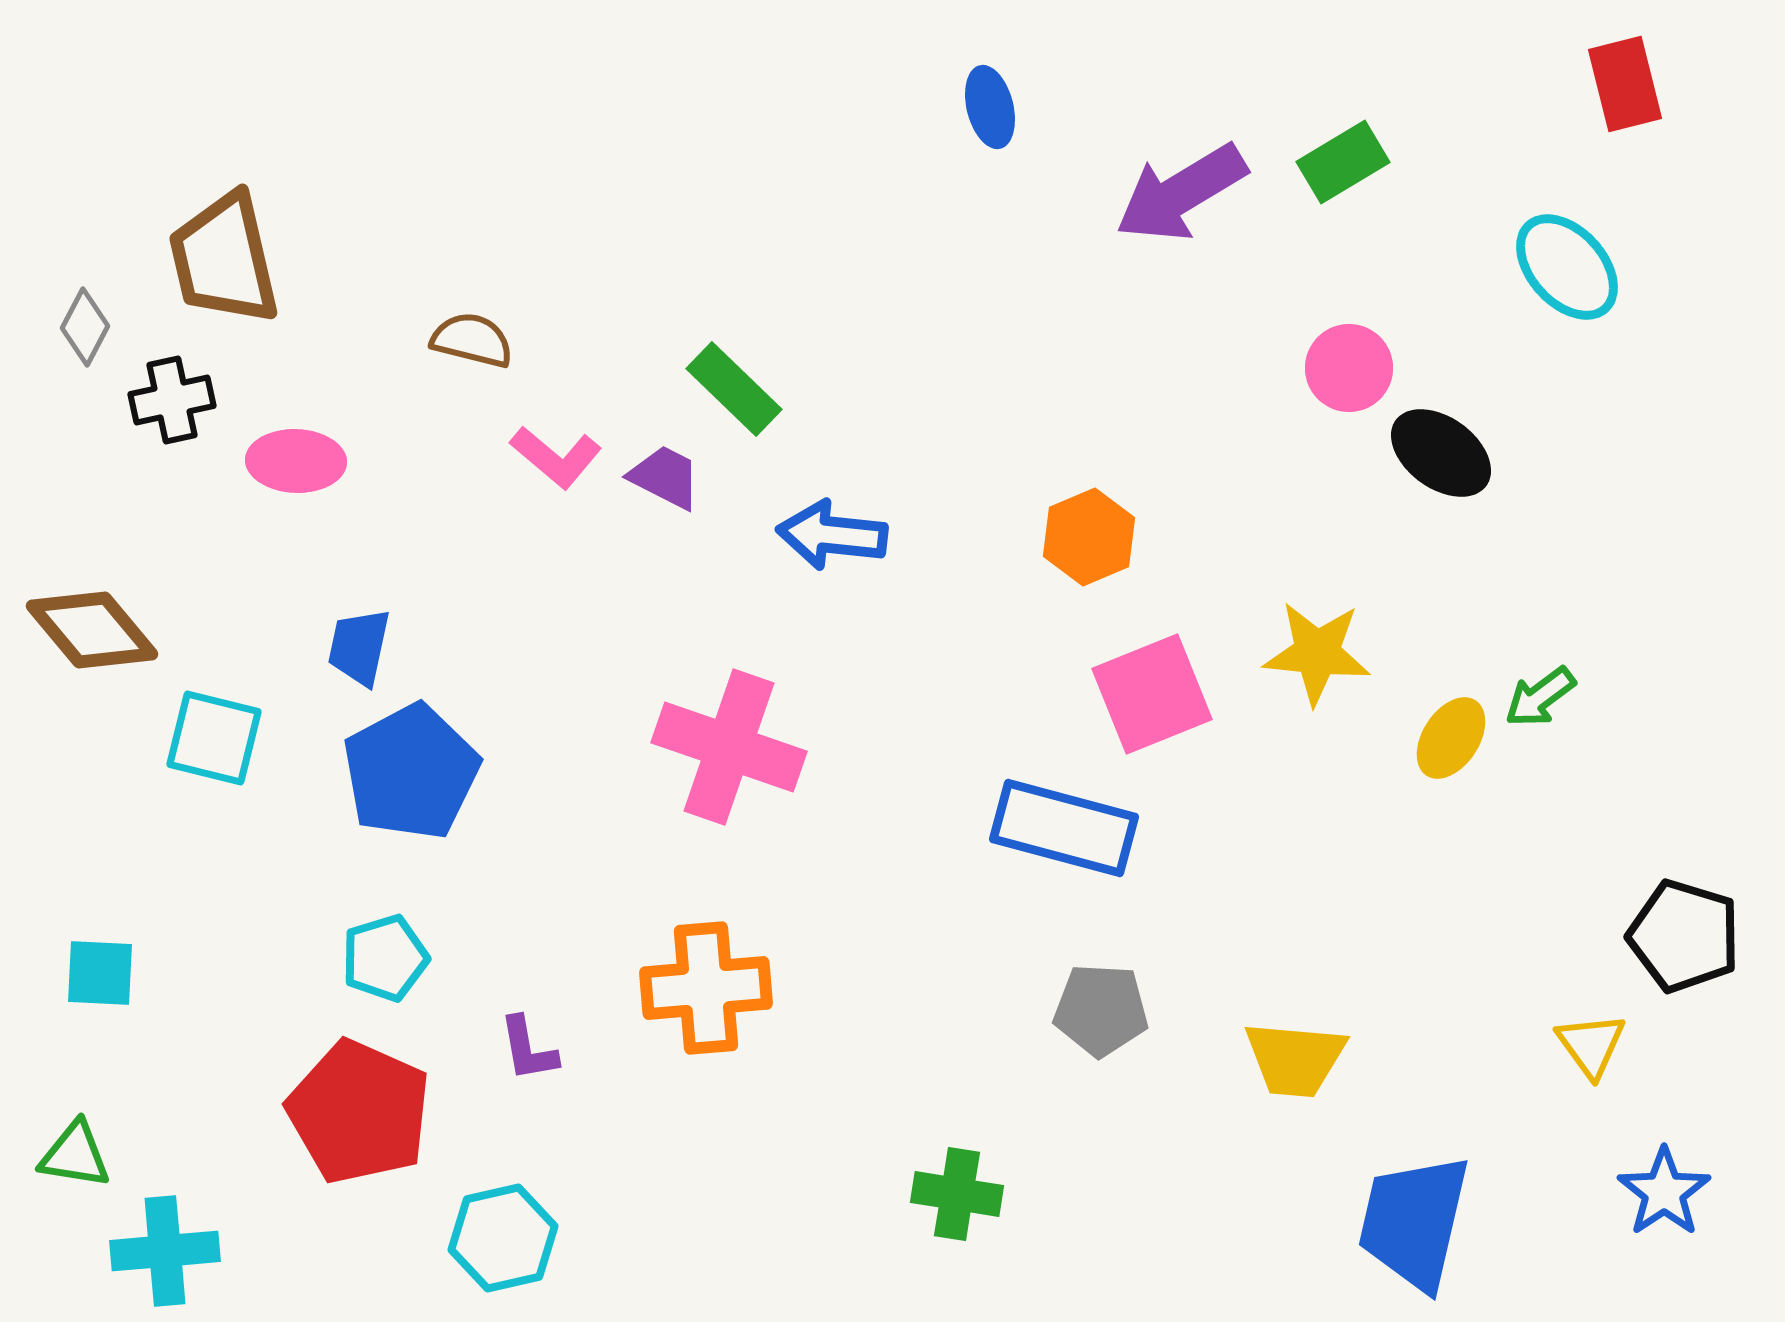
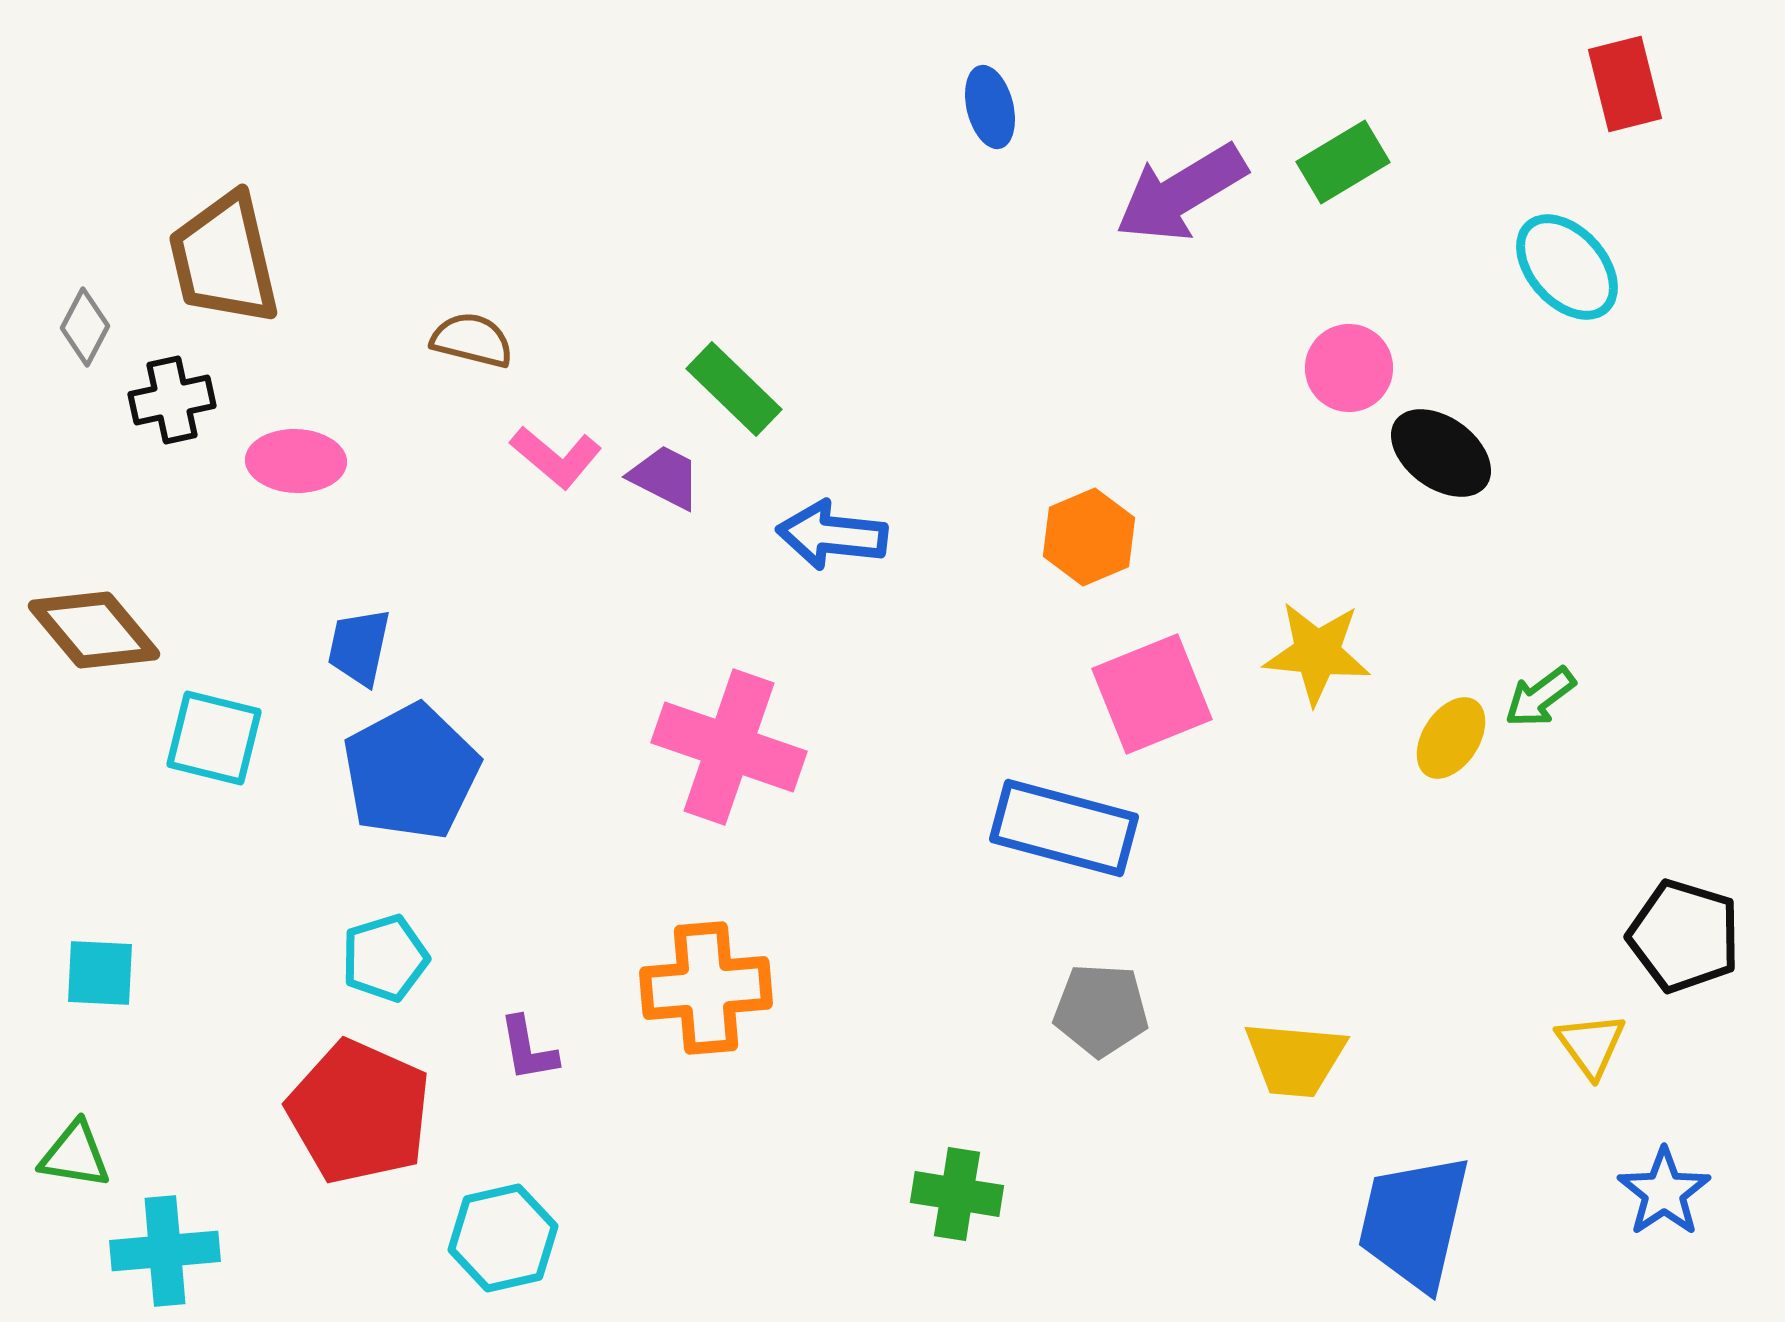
brown diamond at (92, 630): moved 2 px right
